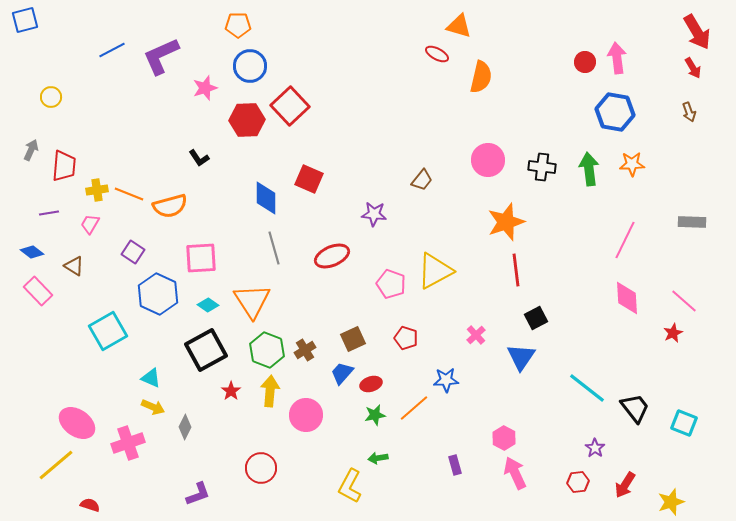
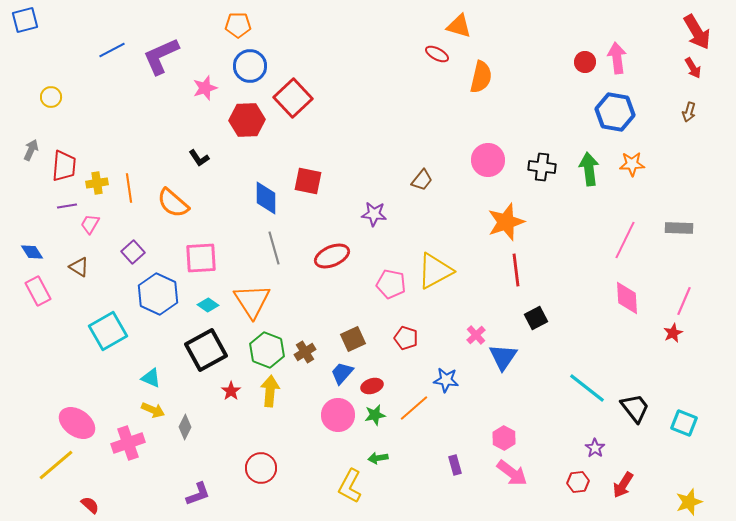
red square at (290, 106): moved 3 px right, 8 px up
brown arrow at (689, 112): rotated 36 degrees clockwise
red square at (309, 179): moved 1 px left, 2 px down; rotated 12 degrees counterclockwise
yellow cross at (97, 190): moved 7 px up
orange line at (129, 194): moved 6 px up; rotated 60 degrees clockwise
orange semicircle at (170, 206): moved 3 px right, 3 px up; rotated 56 degrees clockwise
purple line at (49, 213): moved 18 px right, 7 px up
gray rectangle at (692, 222): moved 13 px left, 6 px down
blue diamond at (32, 252): rotated 20 degrees clockwise
purple square at (133, 252): rotated 15 degrees clockwise
brown triangle at (74, 266): moved 5 px right, 1 px down
pink pentagon at (391, 284): rotated 8 degrees counterclockwise
pink rectangle at (38, 291): rotated 16 degrees clockwise
pink line at (684, 301): rotated 72 degrees clockwise
brown cross at (305, 350): moved 2 px down
blue triangle at (521, 357): moved 18 px left
blue star at (446, 380): rotated 10 degrees clockwise
red ellipse at (371, 384): moved 1 px right, 2 px down
yellow arrow at (153, 407): moved 3 px down
pink circle at (306, 415): moved 32 px right
pink arrow at (515, 473): moved 3 px left; rotated 152 degrees clockwise
red arrow at (625, 485): moved 2 px left
yellow star at (671, 502): moved 18 px right
red semicircle at (90, 505): rotated 24 degrees clockwise
